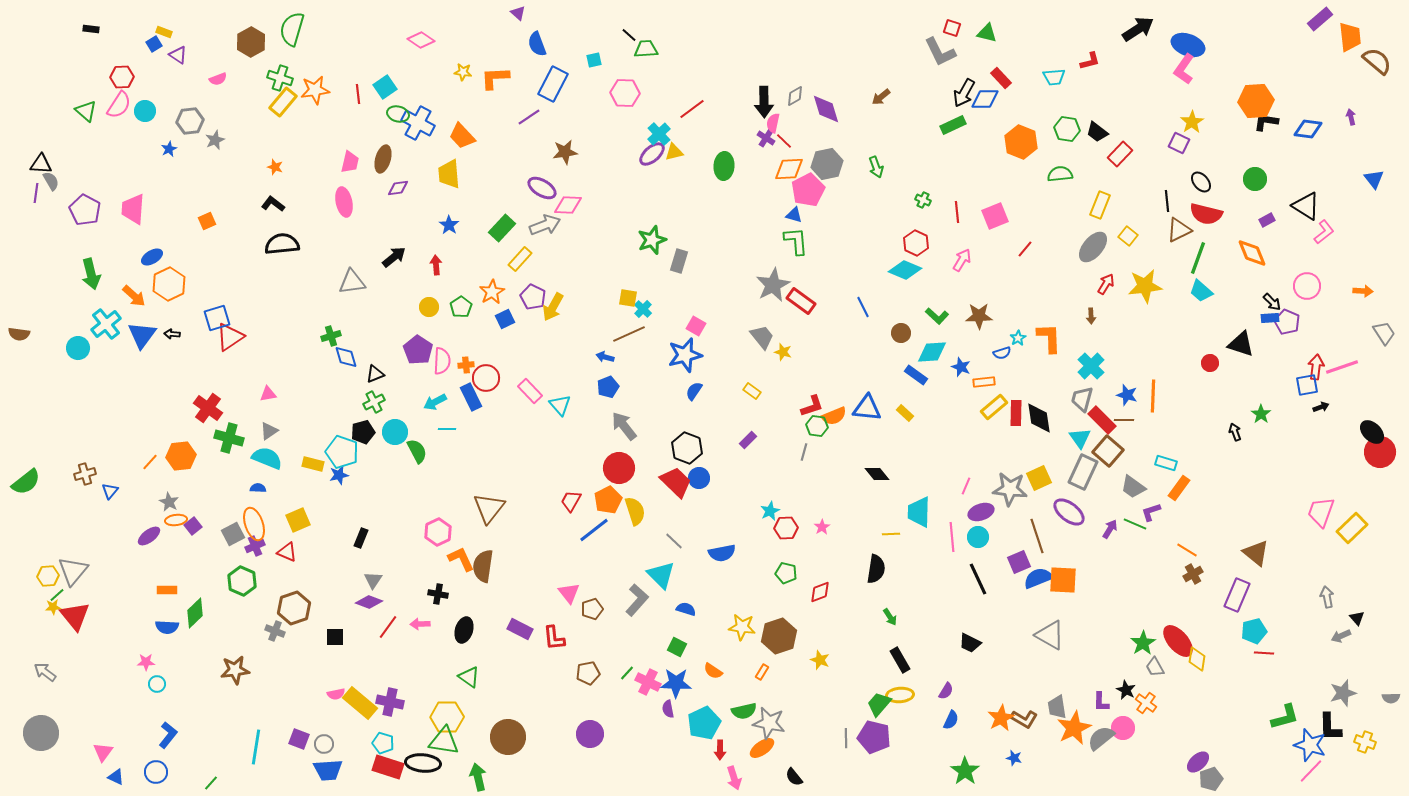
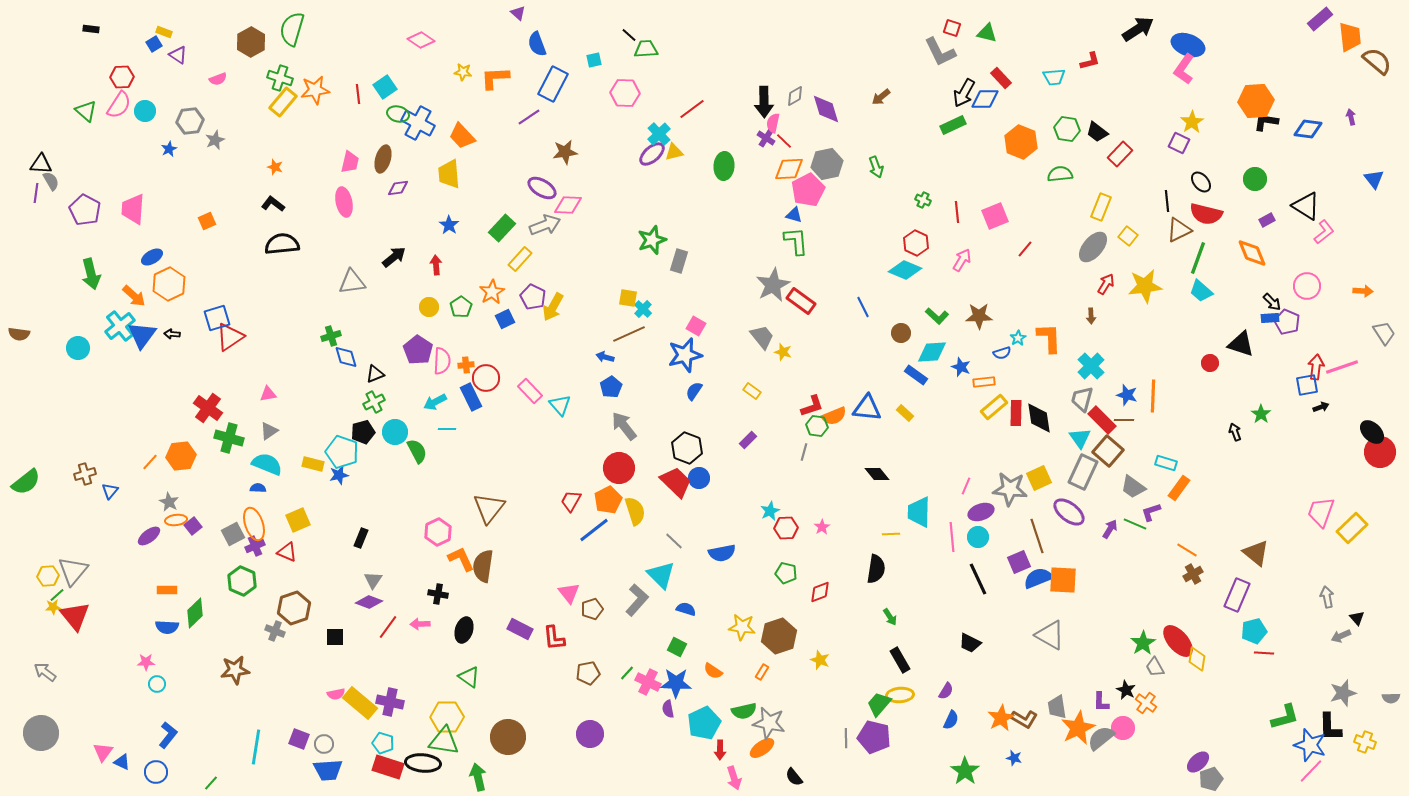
yellow rectangle at (1100, 205): moved 1 px right, 2 px down
cyan cross at (106, 324): moved 14 px right, 2 px down
blue pentagon at (608, 387): moved 3 px right; rotated 10 degrees counterclockwise
cyan semicircle at (267, 458): moved 6 px down
orange star at (1074, 728): moved 4 px right
blue triangle at (116, 777): moved 6 px right, 15 px up
